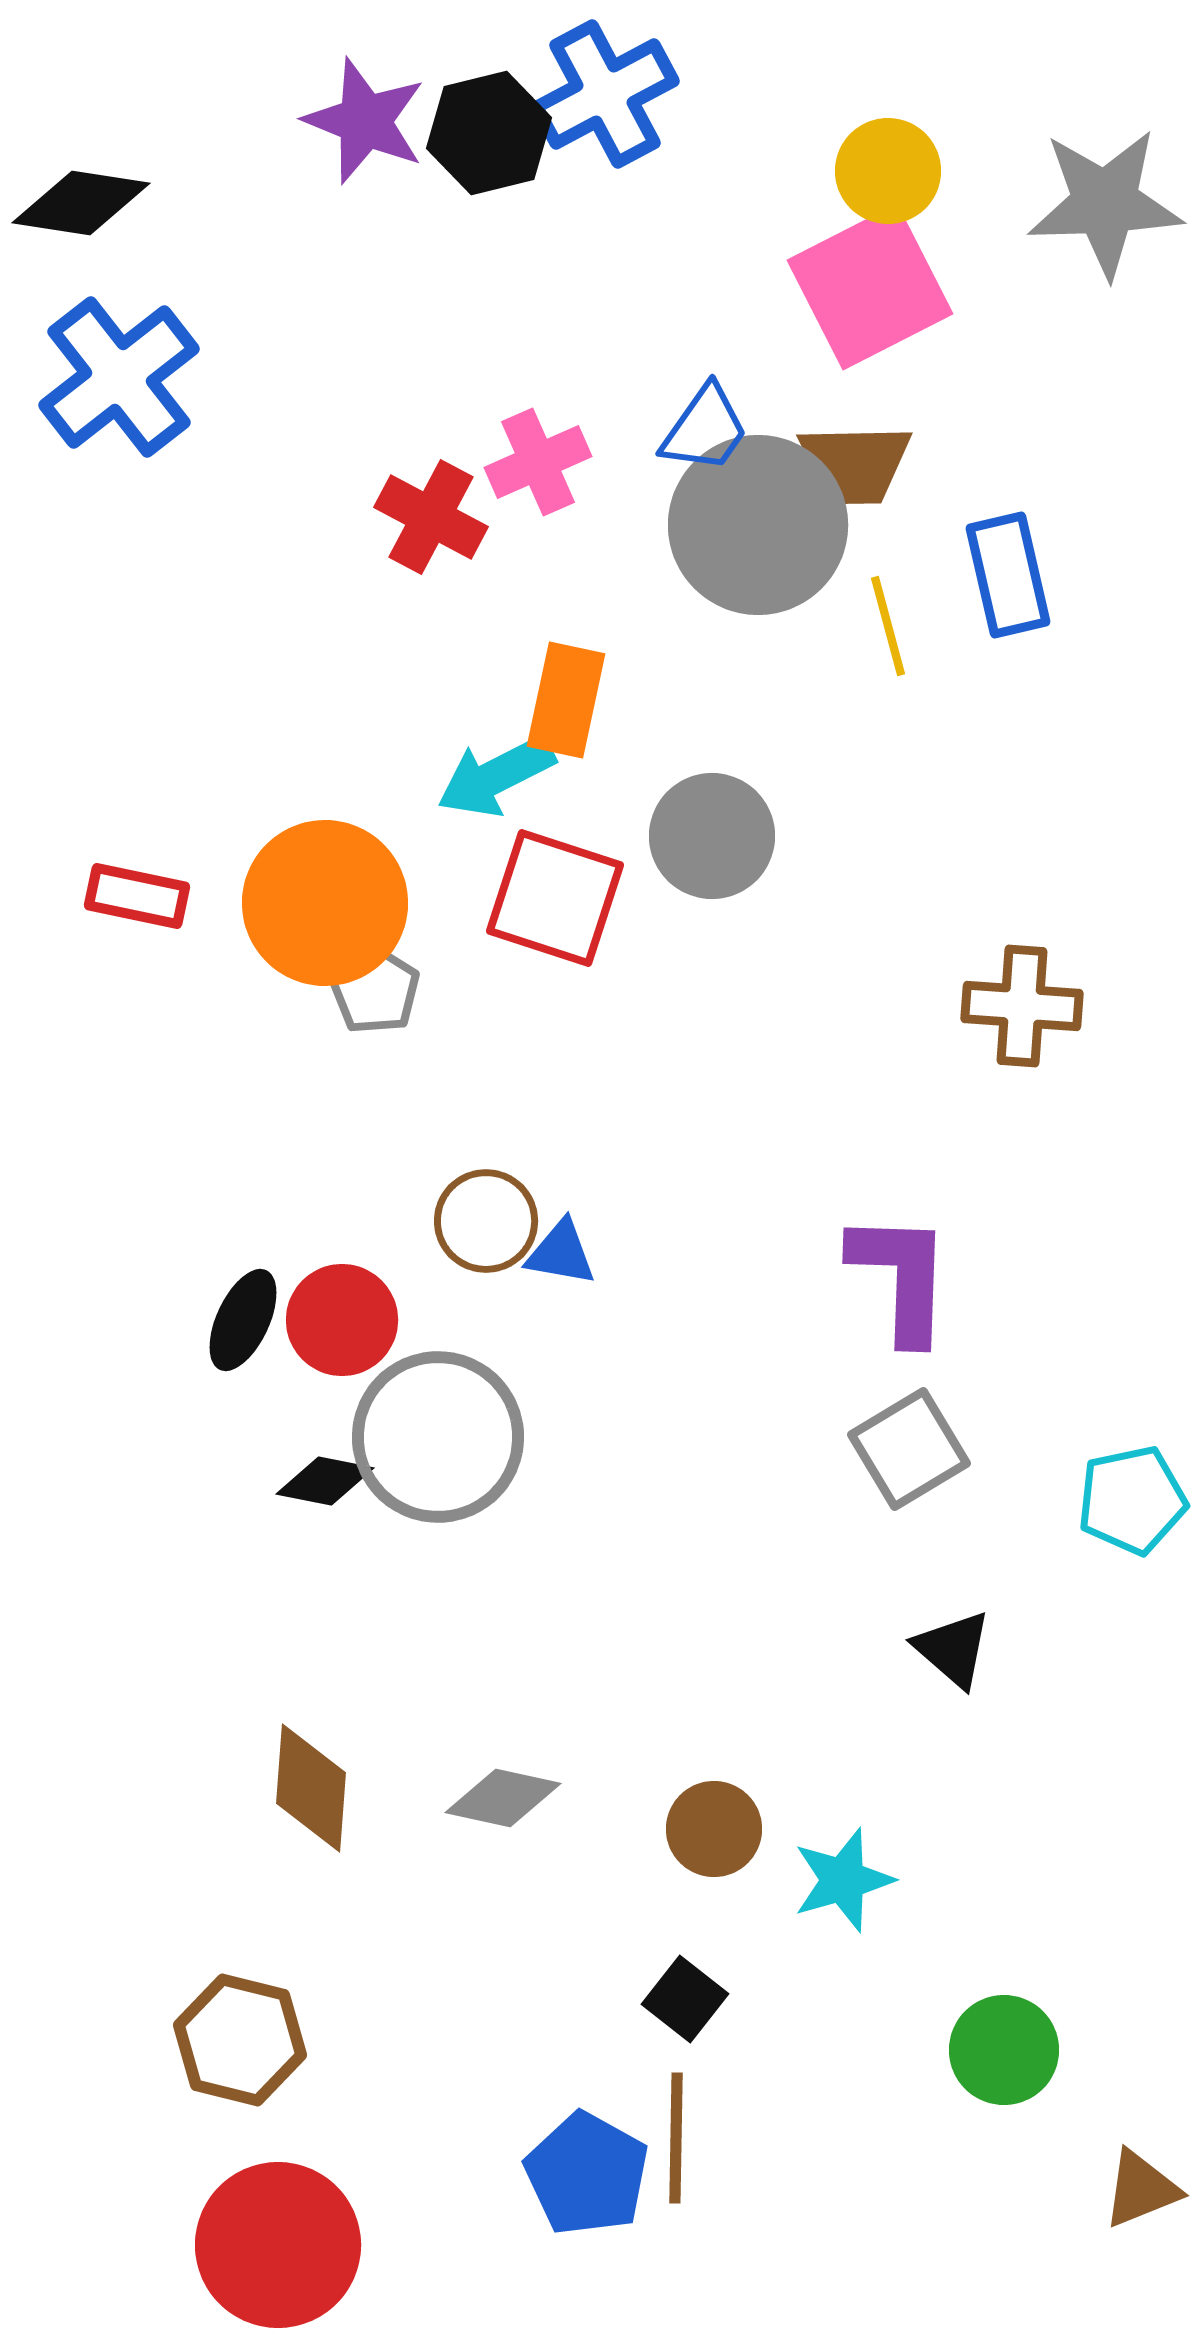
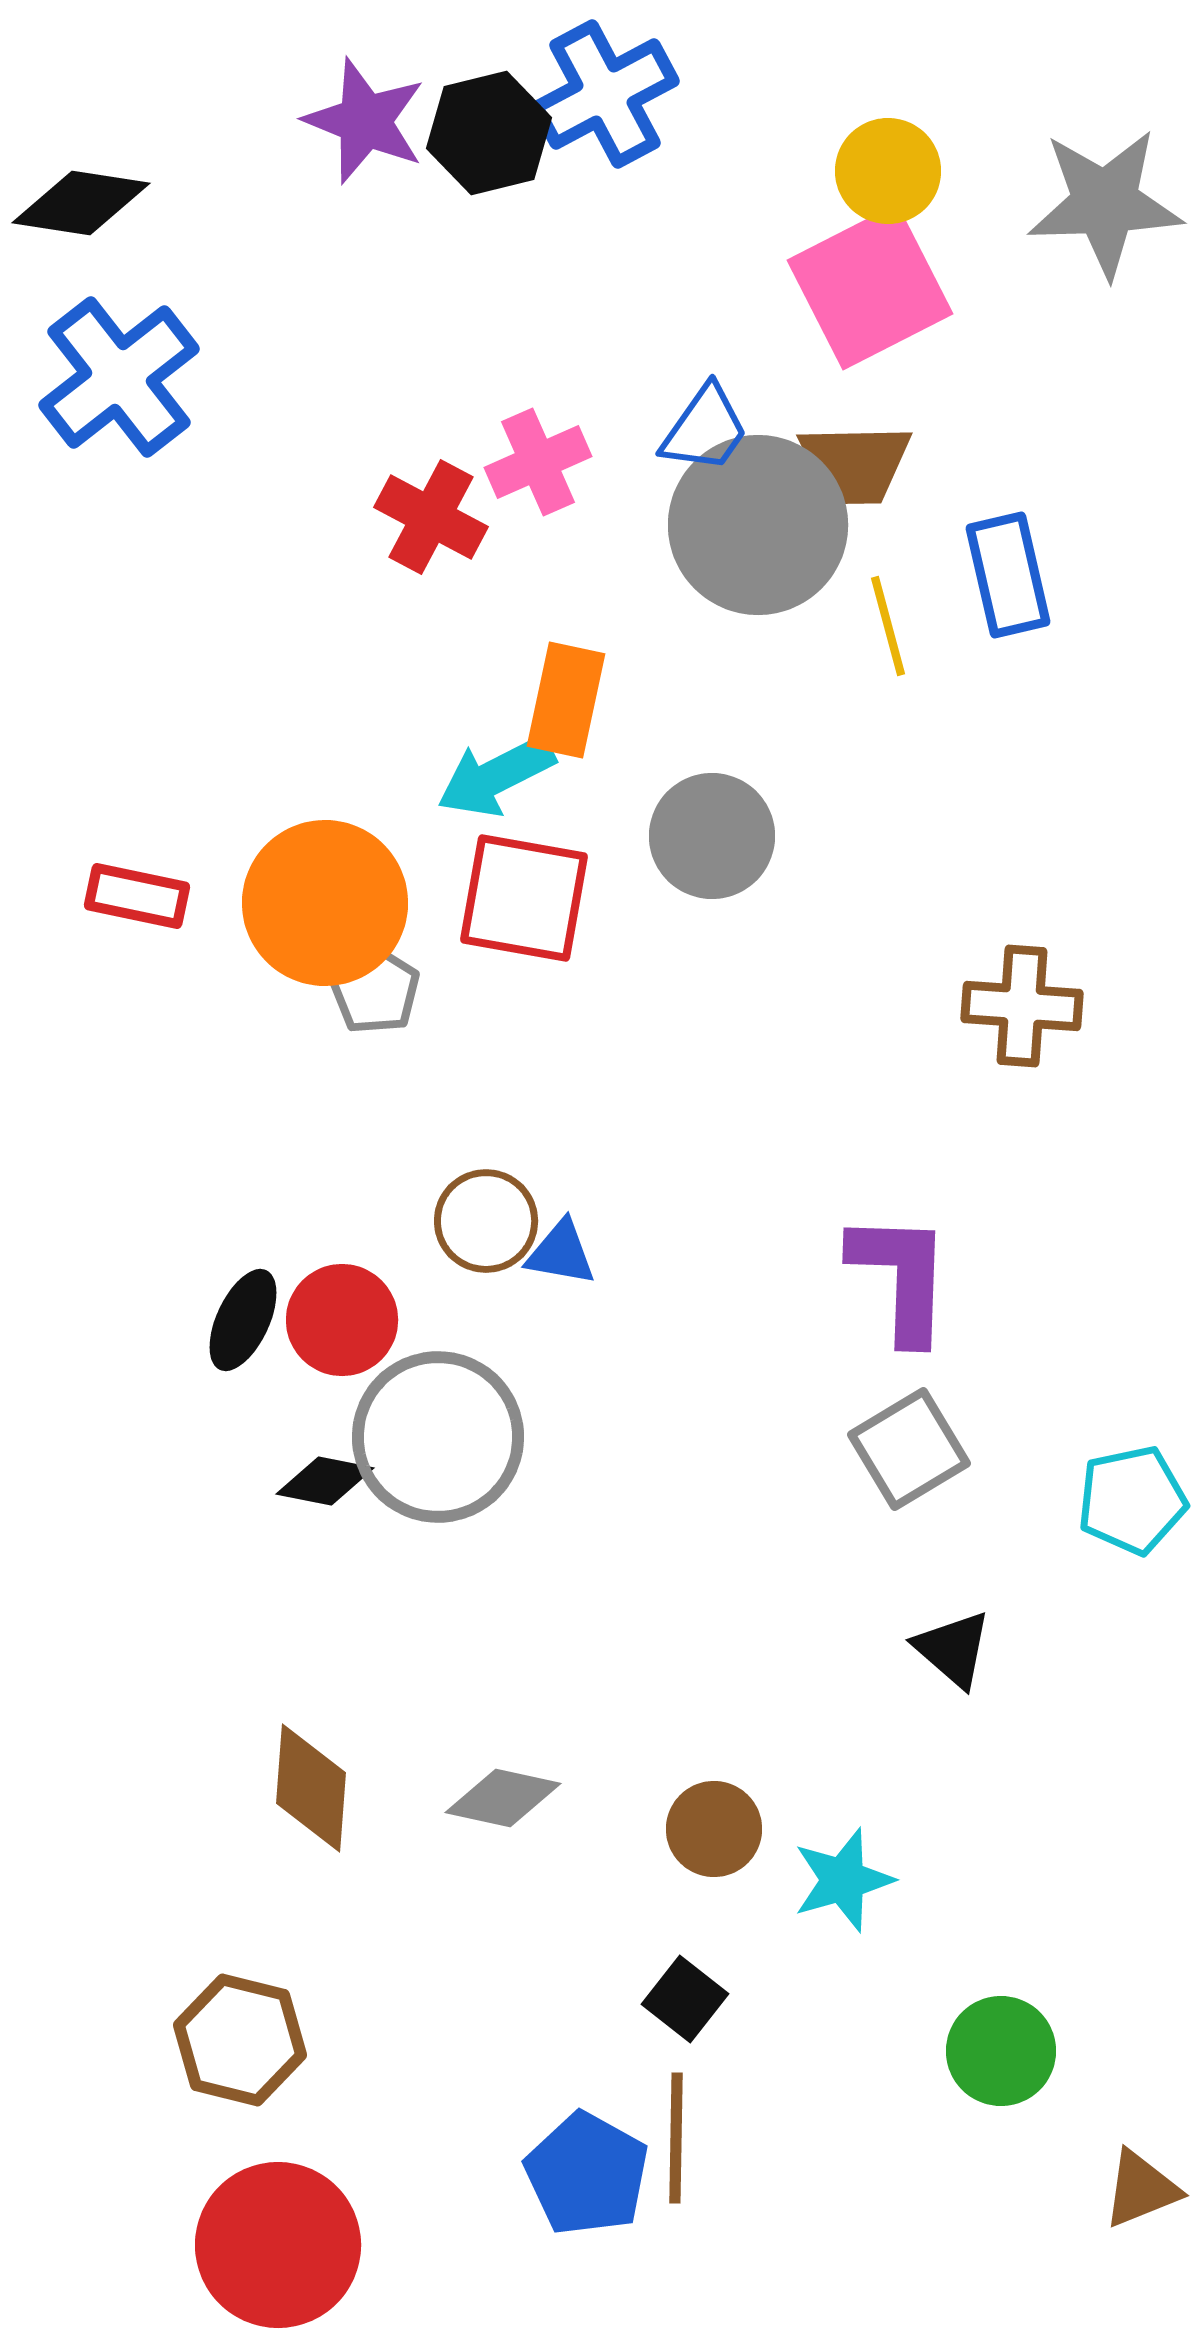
red square at (555, 898): moved 31 px left; rotated 8 degrees counterclockwise
green circle at (1004, 2050): moved 3 px left, 1 px down
